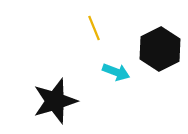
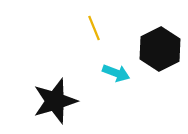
cyan arrow: moved 1 px down
